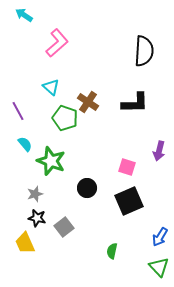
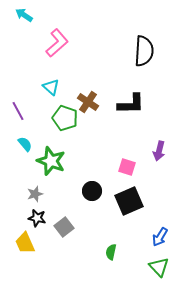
black L-shape: moved 4 px left, 1 px down
black circle: moved 5 px right, 3 px down
green semicircle: moved 1 px left, 1 px down
